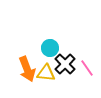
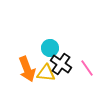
black cross: moved 4 px left; rotated 10 degrees counterclockwise
